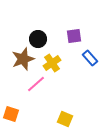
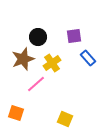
black circle: moved 2 px up
blue rectangle: moved 2 px left
orange square: moved 5 px right, 1 px up
